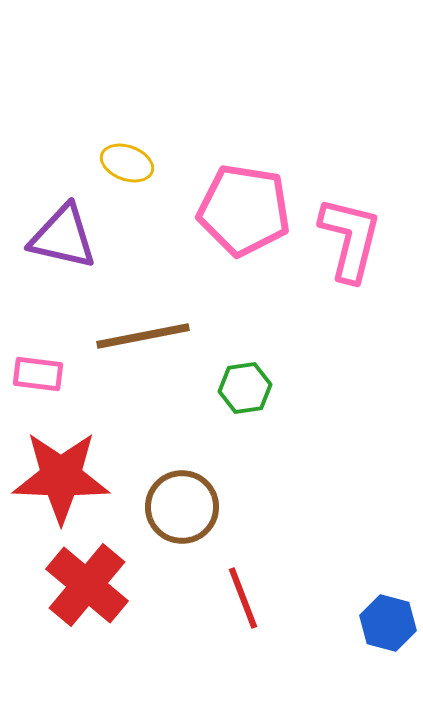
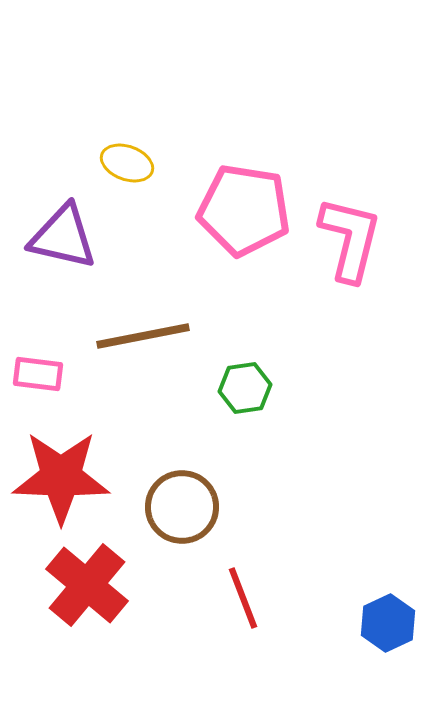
blue hexagon: rotated 20 degrees clockwise
